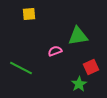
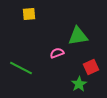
pink semicircle: moved 2 px right, 2 px down
